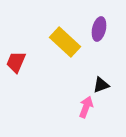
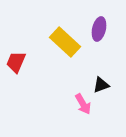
pink arrow: moved 3 px left, 3 px up; rotated 130 degrees clockwise
